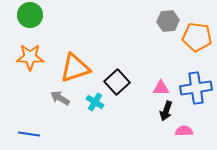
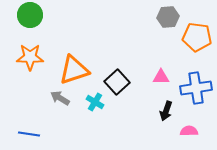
gray hexagon: moved 4 px up
orange triangle: moved 1 px left, 2 px down
pink triangle: moved 11 px up
pink semicircle: moved 5 px right
